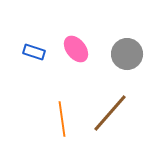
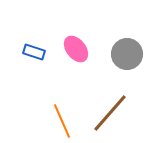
orange line: moved 2 px down; rotated 16 degrees counterclockwise
